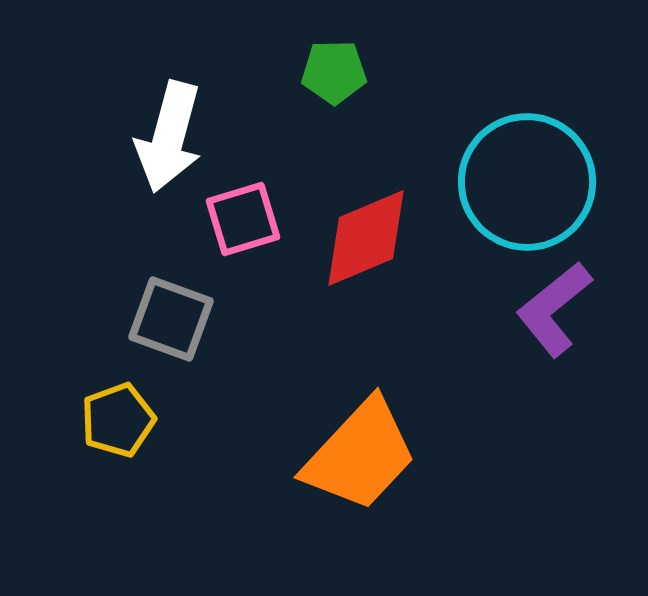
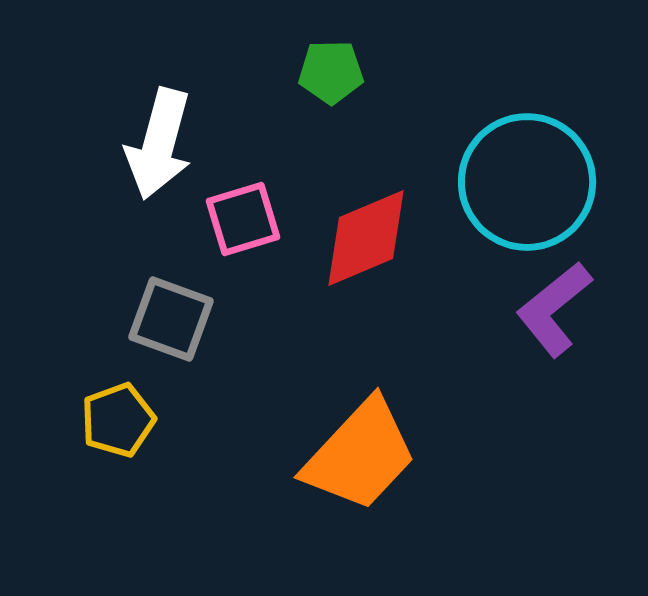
green pentagon: moved 3 px left
white arrow: moved 10 px left, 7 px down
